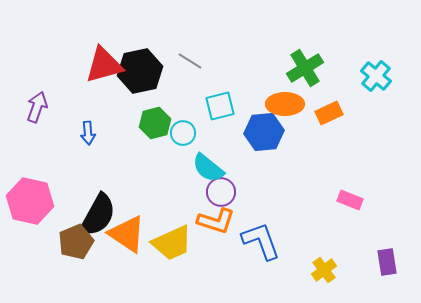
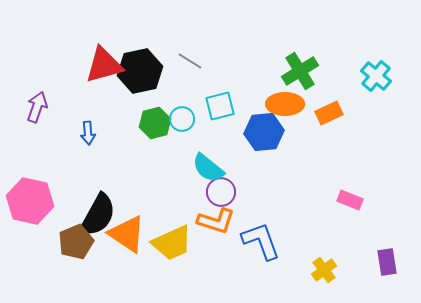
green cross: moved 5 px left, 3 px down
cyan circle: moved 1 px left, 14 px up
